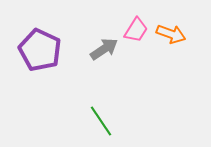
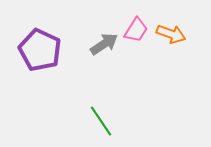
gray arrow: moved 5 px up
